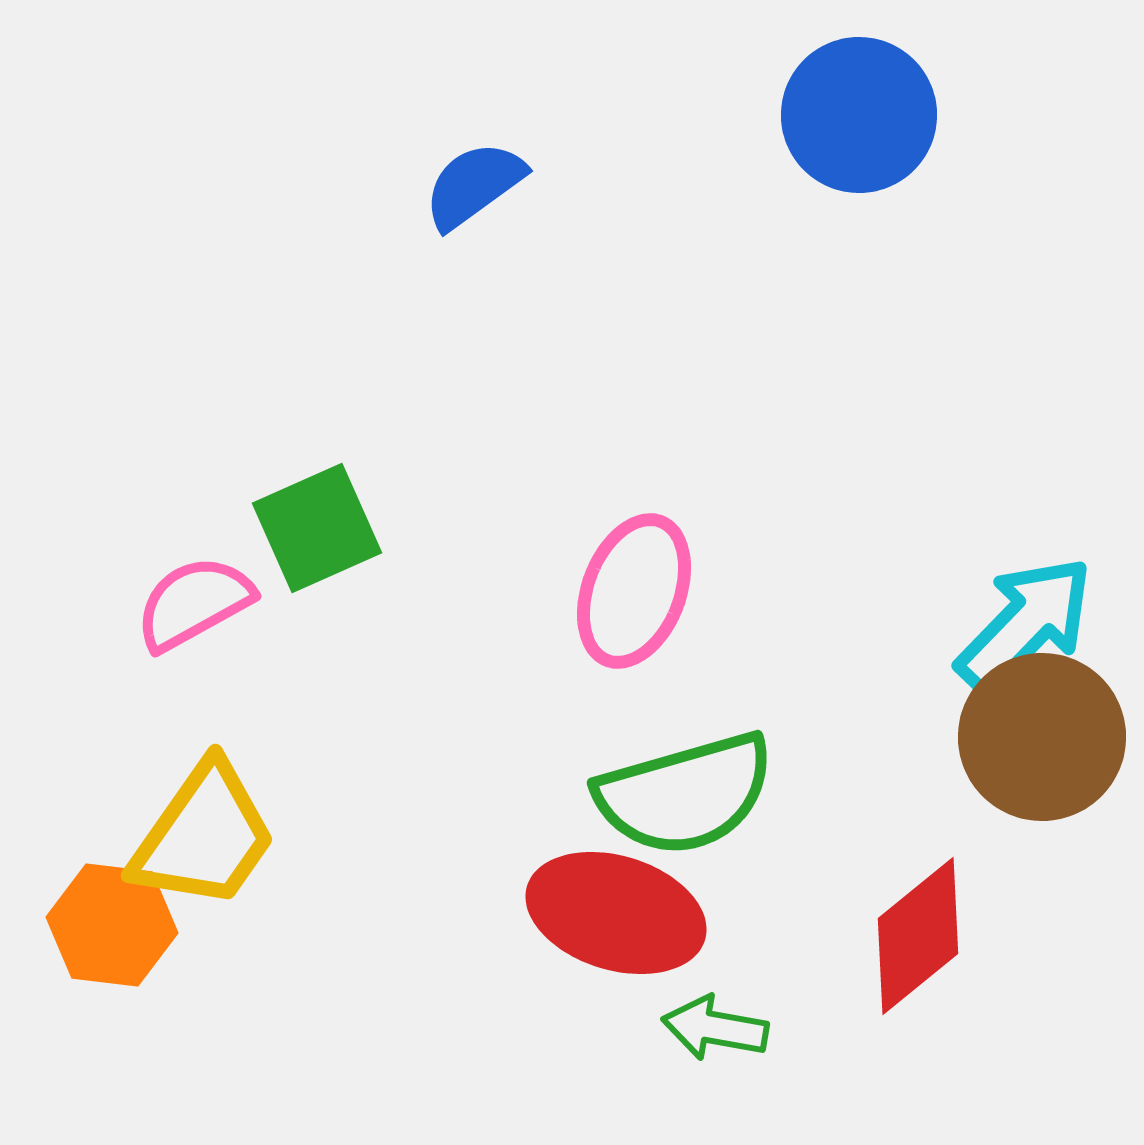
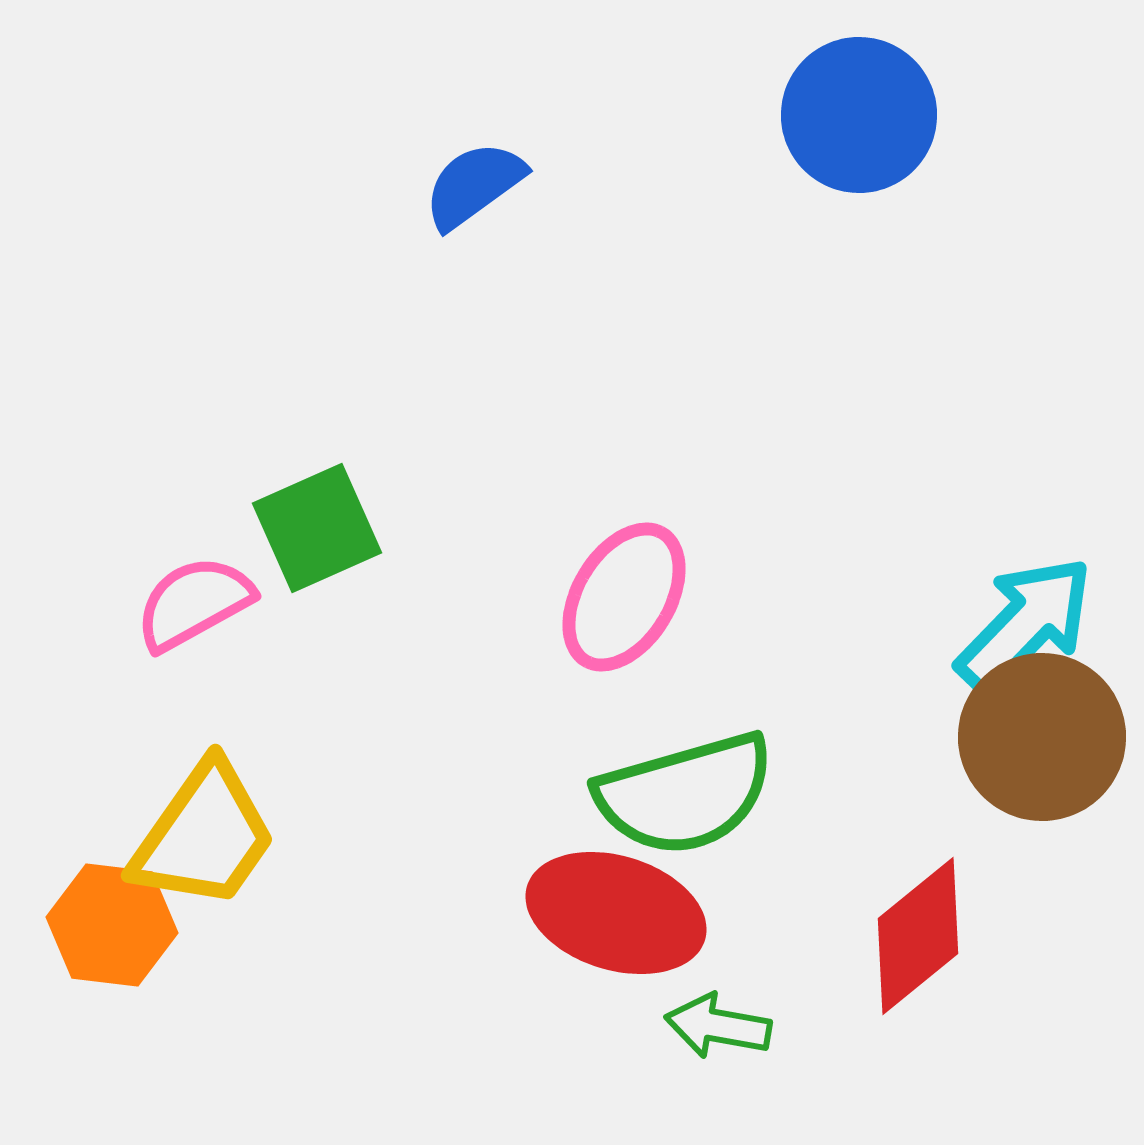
pink ellipse: moved 10 px left, 6 px down; rotated 10 degrees clockwise
green arrow: moved 3 px right, 2 px up
